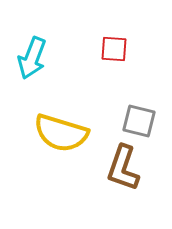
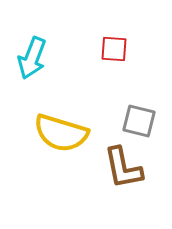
brown L-shape: rotated 30 degrees counterclockwise
